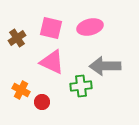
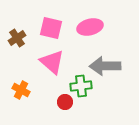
pink triangle: rotated 16 degrees clockwise
red circle: moved 23 px right
